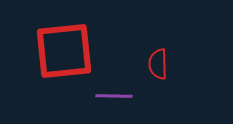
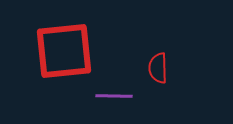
red semicircle: moved 4 px down
